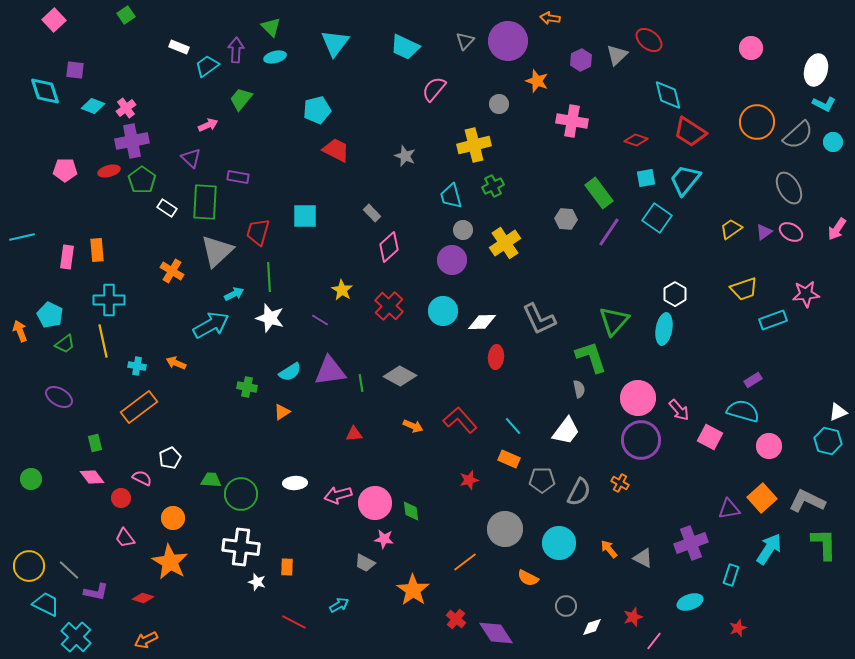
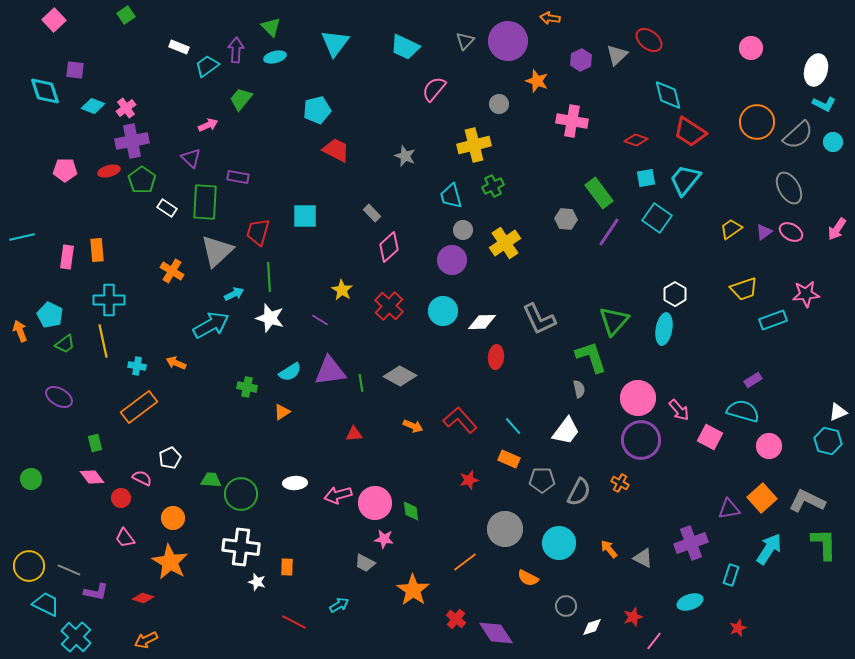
gray line at (69, 570): rotated 20 degrees counterclockwise
